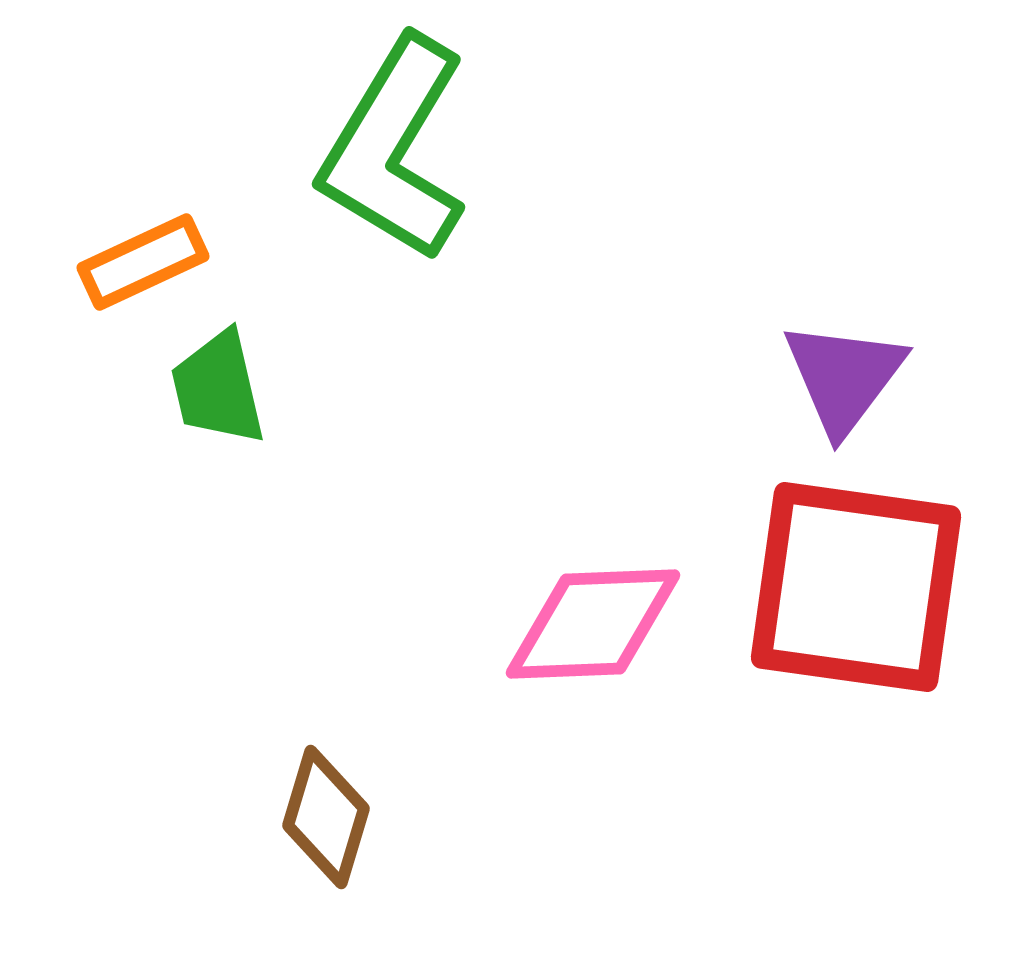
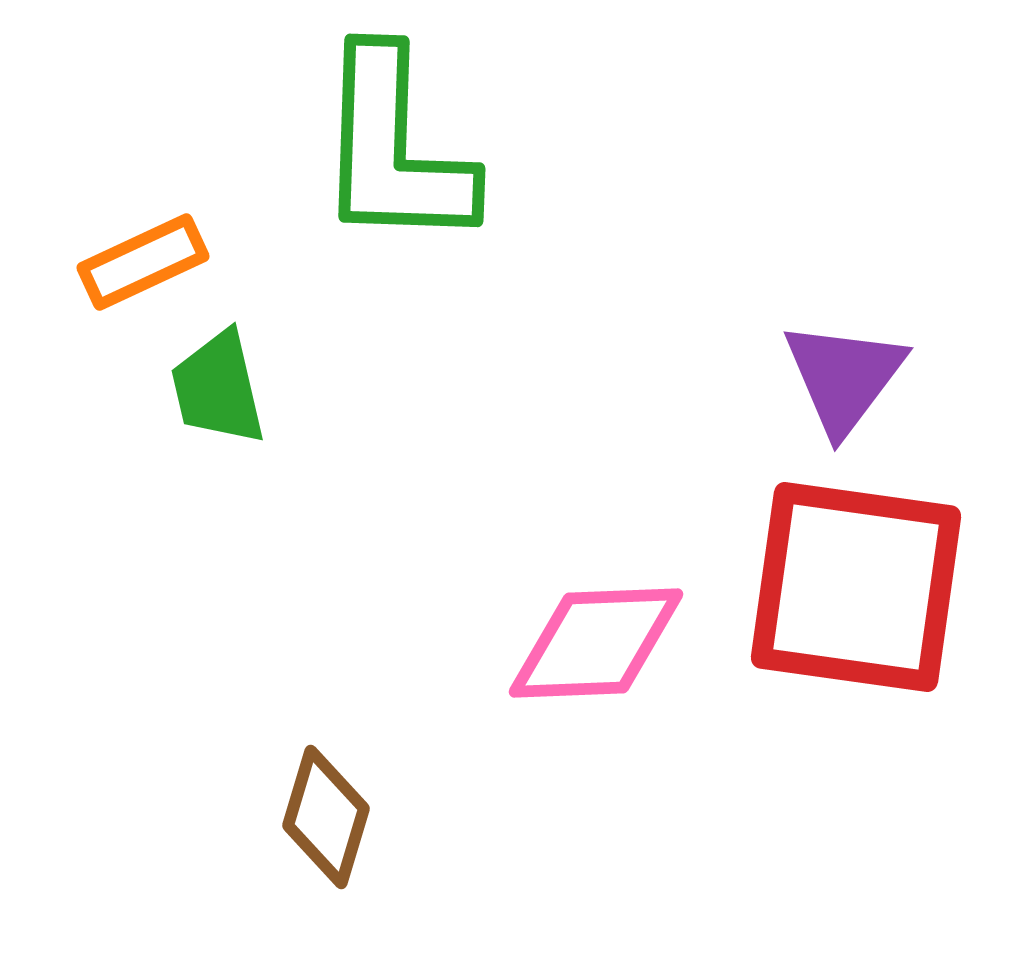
green L-shape: rotated 29 degrees counterclockwise
pink diamond: moved 3 px right, 19 px down
